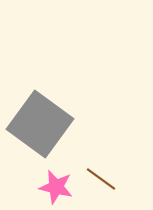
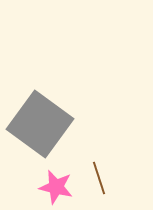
brown line: moved 2 px left, 1 px up; rotated 36 degrees clockwise
